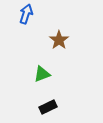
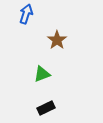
brown star: moved 2 px left
black rectangle: moved 2 px left, 1 px down
